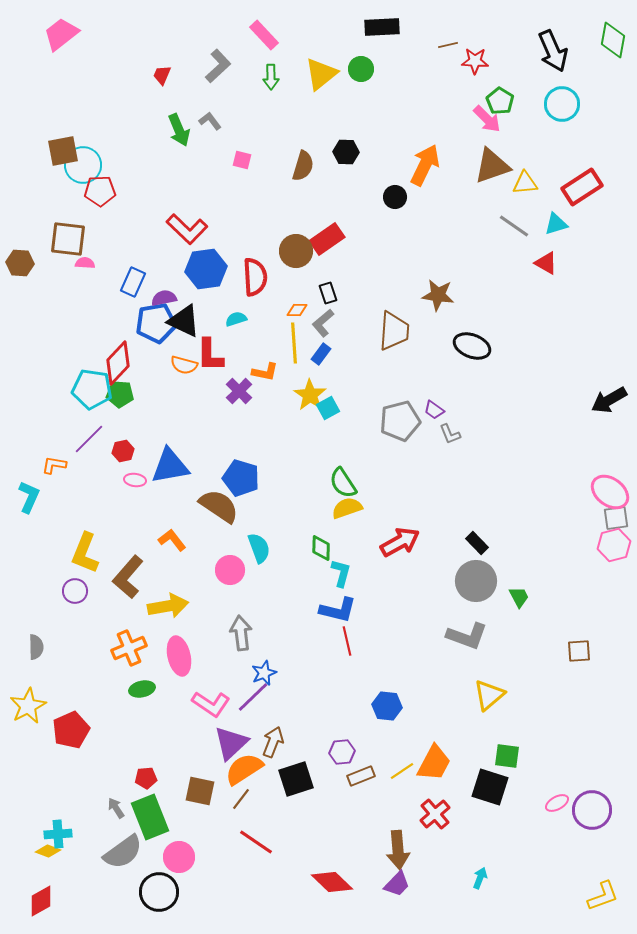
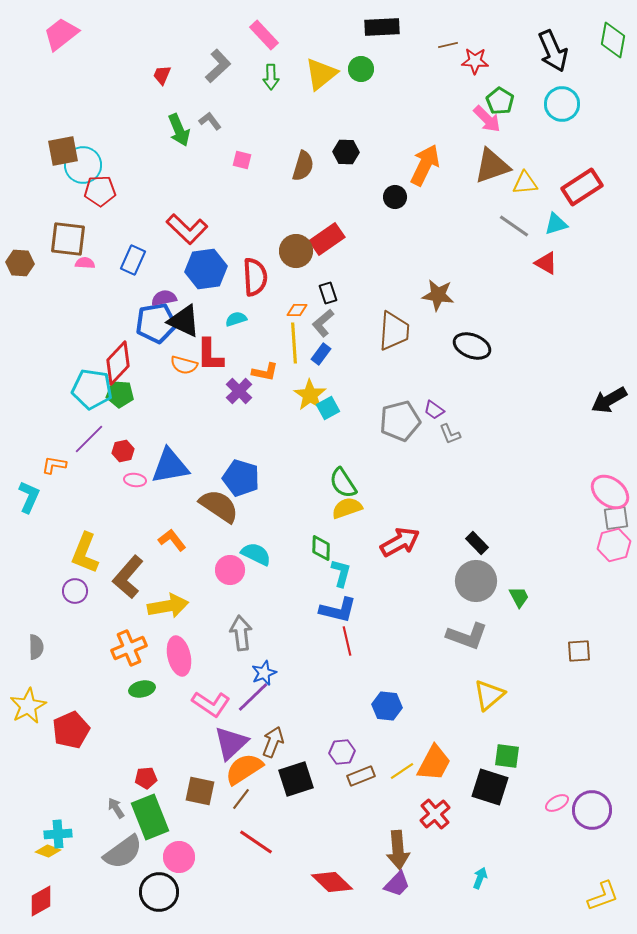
blue rectangle at (133, 282): moved 22 px up
cyan semicircle at (259, 548): moved 3 px left, 6 px down; rotated 44 degrees counterclockwise
